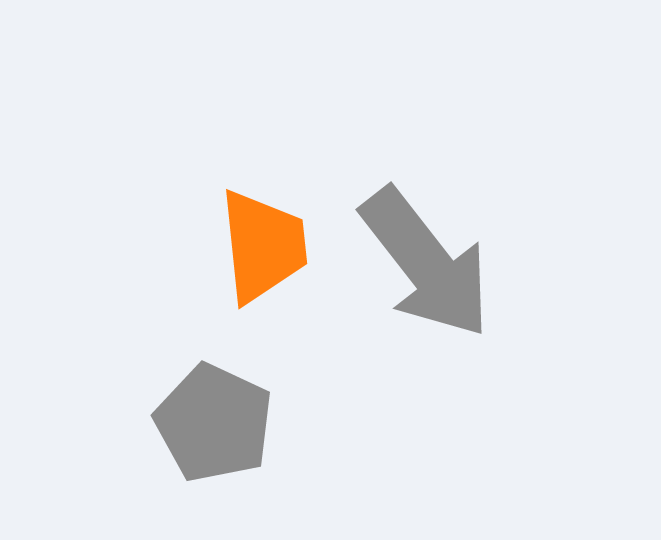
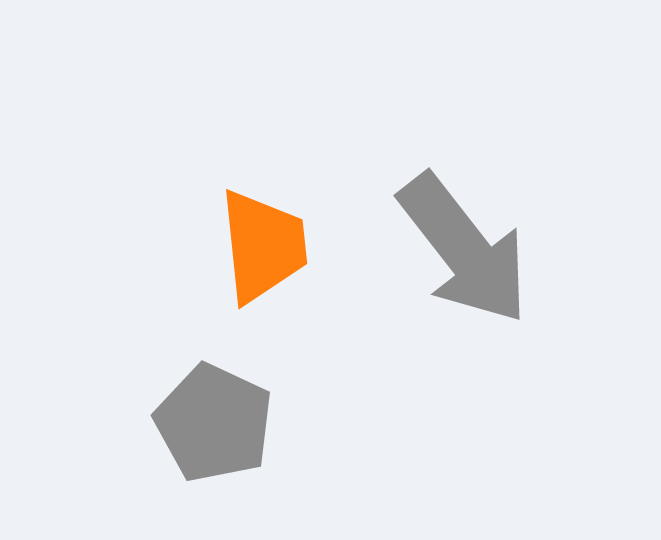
gray arrow: moved 38 px right, 14 px up
